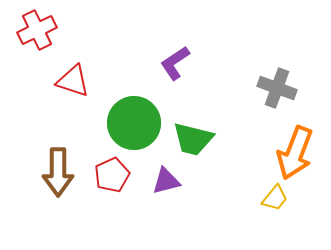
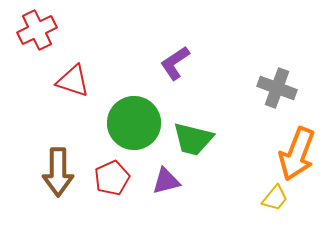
orange arrow: moved 2 px right, 1 px down
red pentagon: moved 3 px down
